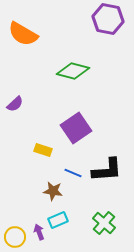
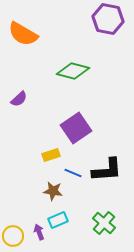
purple semicircle: moved 4 px right, 5 px up
yellow rectangle: moved 8 px right, 5 px down; rotated 36 degrees counterclockwise
yellow circle: moved 2 px left, 1 px up
